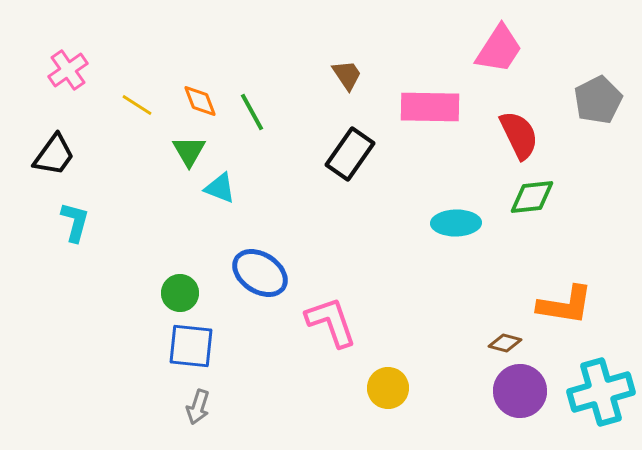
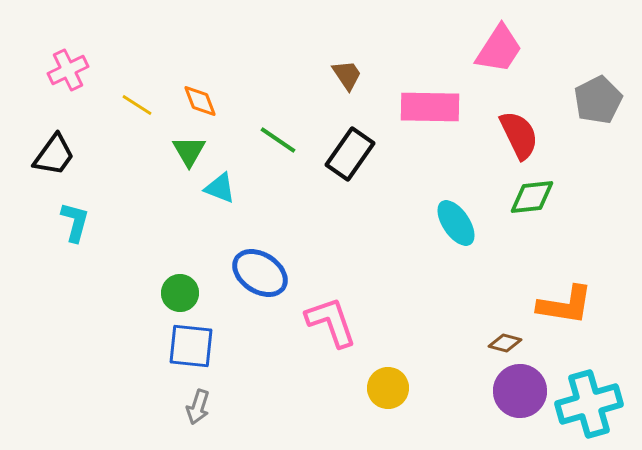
pink cross: rotated 9 degrees clockwise
green line: moved 26 px right, 28 px down; rotated 27 degrees counterclockwise
cyan ellipse: rotated 57 degrees clockwise
cyan cross: moved 12 px left, 12 px down
